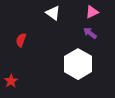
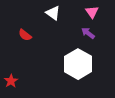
pink triangle: rotated 40 degrees counterclockwise
purple arrow: moved 2 px left
red semicircle: moved 4 px right, 5 px up; rotated 72 degrees counterclockwise
